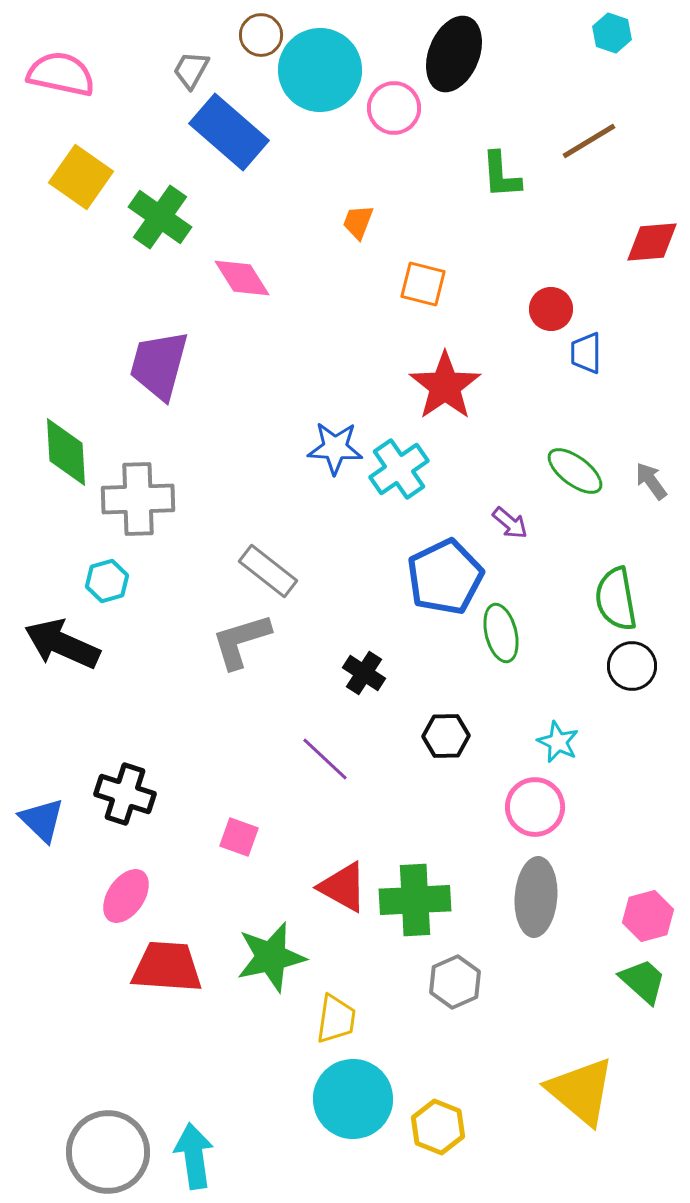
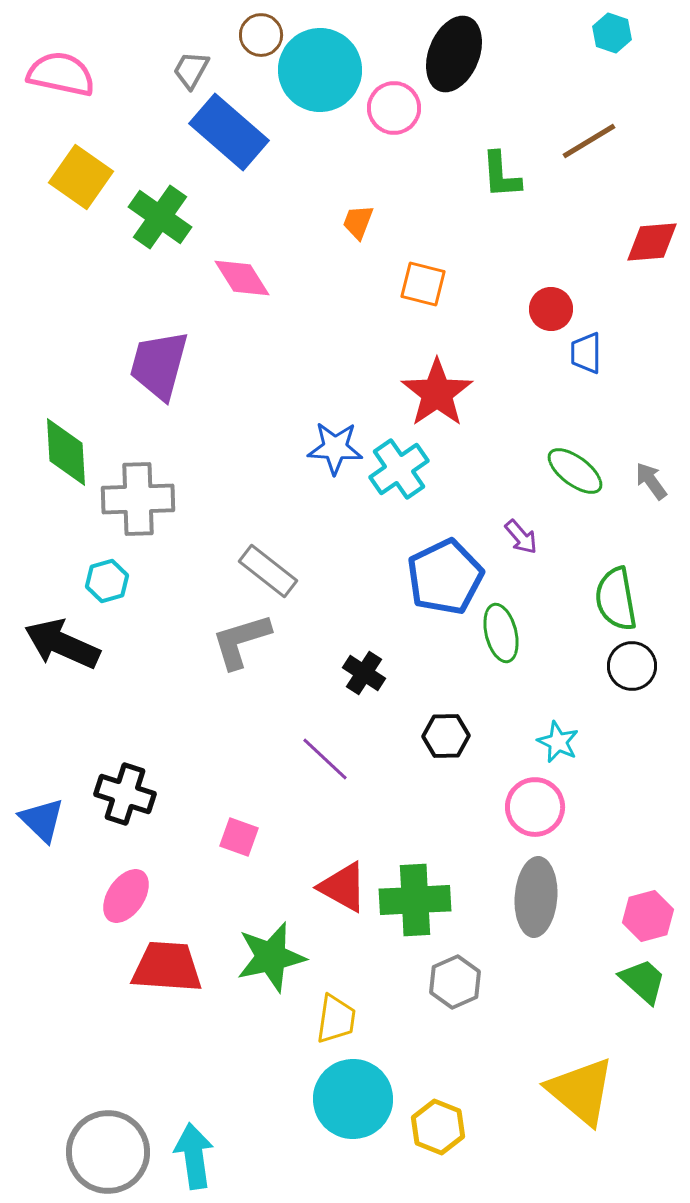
red star at (445, 386): moved 8 px left, 7 px down
purple arrow at (510, 523): moved 11 px right, 14 px down; rotated 9 degrees clockwise
